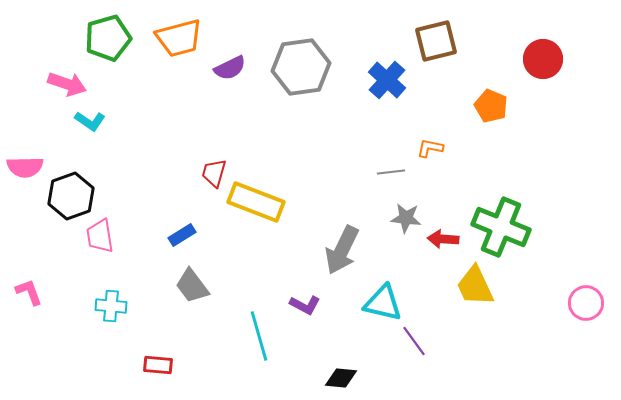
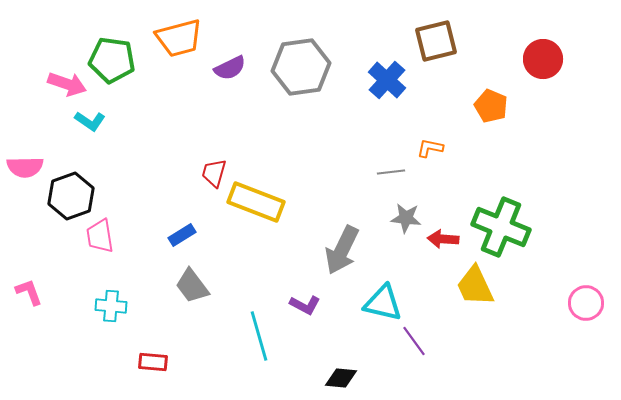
green pentagon: moved 4 px right, 22 px down; rotated 24 degrees clockwise
red rectangle: moved 5 px left, 3 px up
